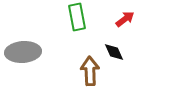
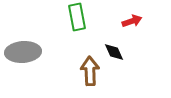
red arrow: moved 7 px right, 2 px down; rotated 18 degrees clockwise
